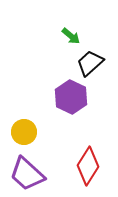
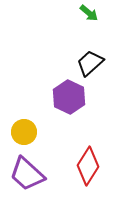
green arrow: moved 18 px right, 23 px up
purple hexagon: moved 2 px left
